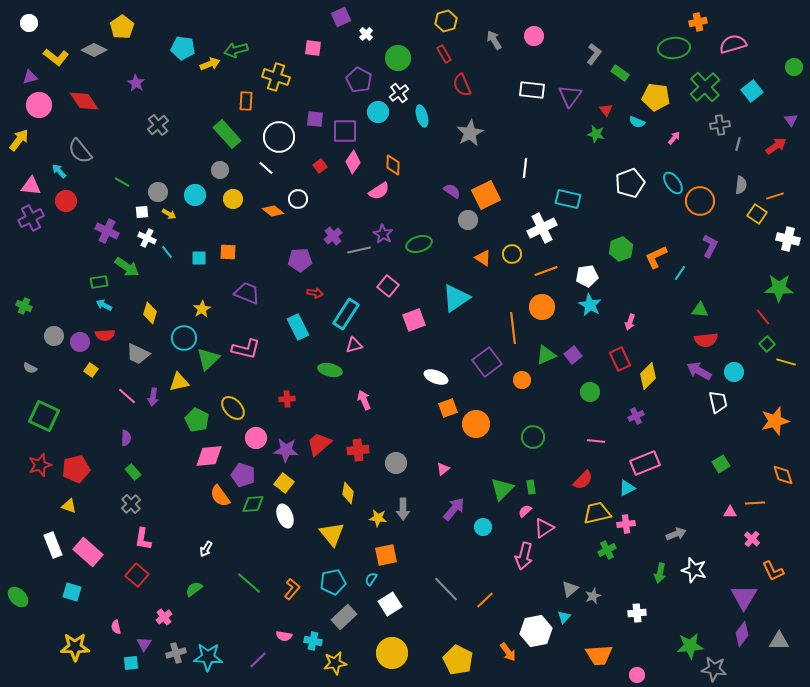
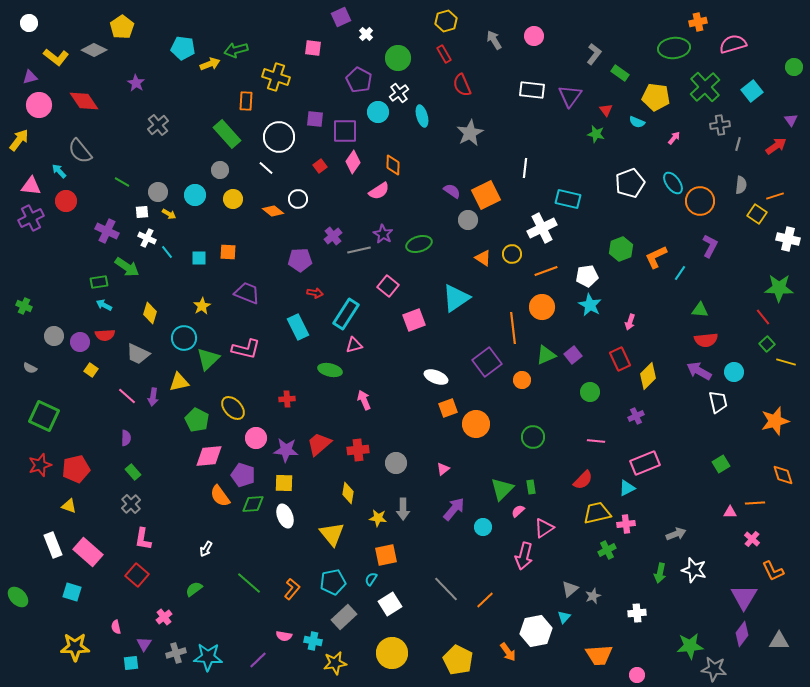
yellow star at (202, 309): moved 3 px up
yellow square at (284, 483): rotated 36 degrees counterclockwise
pink semicircle at (525, 511): moved 7 px left
